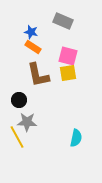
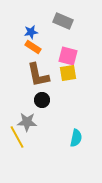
blue star: rotated 24 degrees counterclockwise
black circle: moved 23 px right
